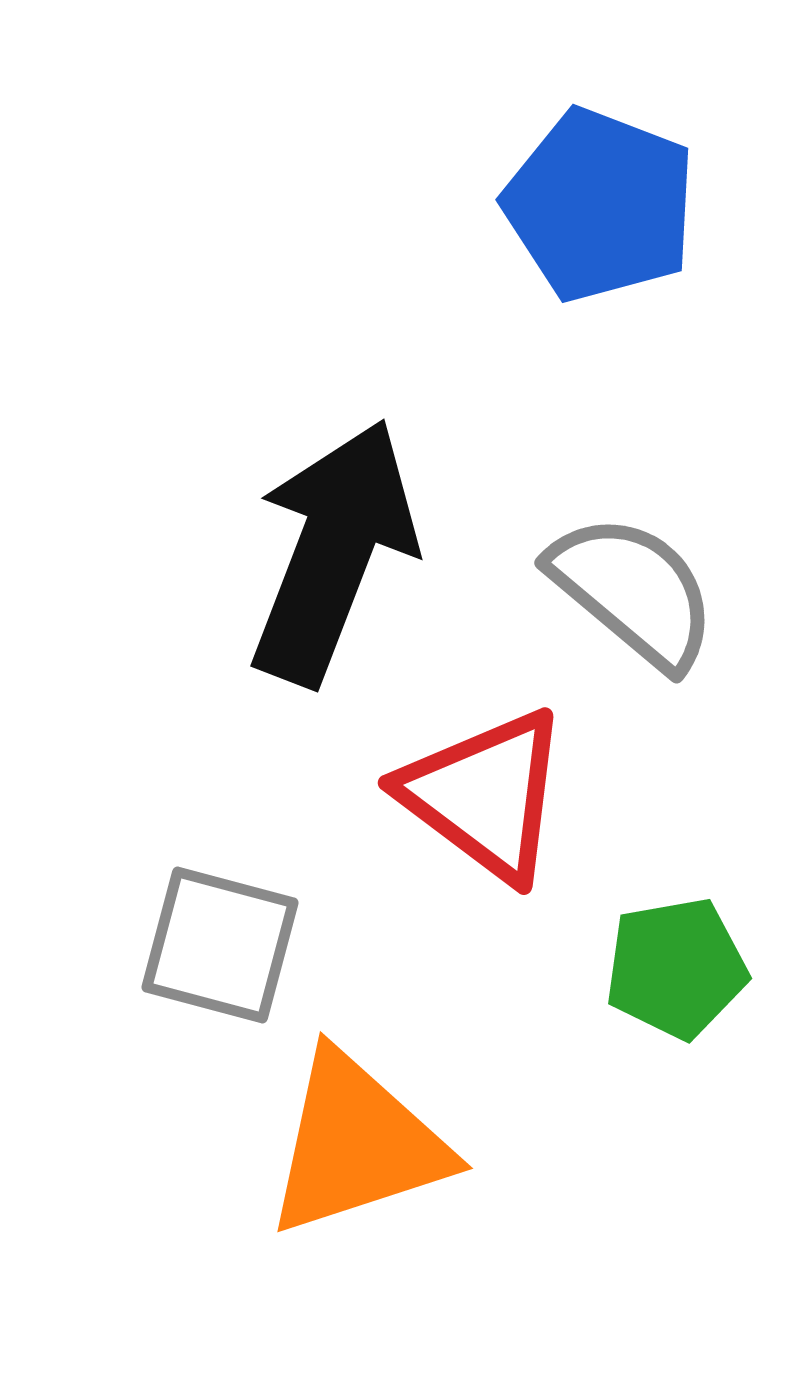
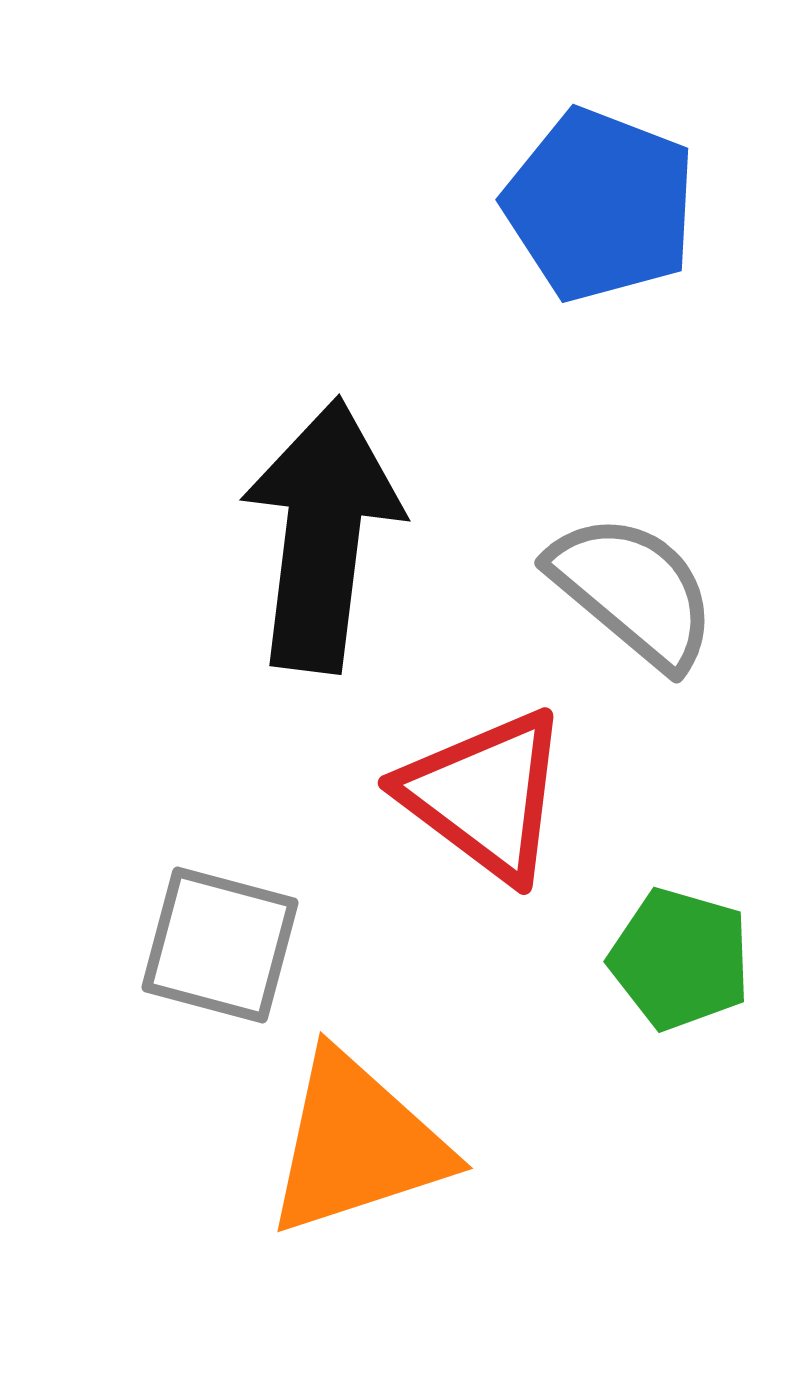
black arrow: moved 11 px left, 17 px up; rotated 14 degrees counterclockwise
green pentagon: moved 4 px right, 9 px up; rotated 26 degrees clockwise
